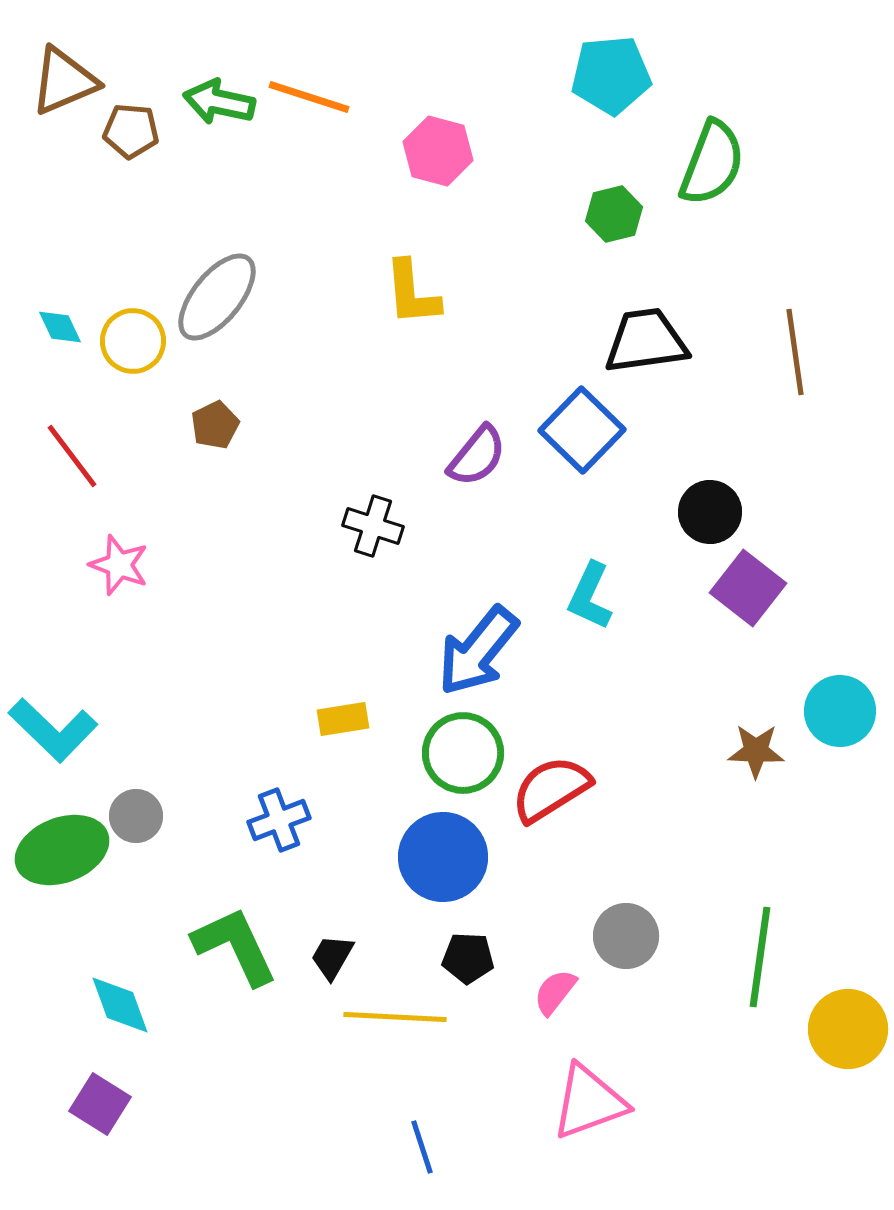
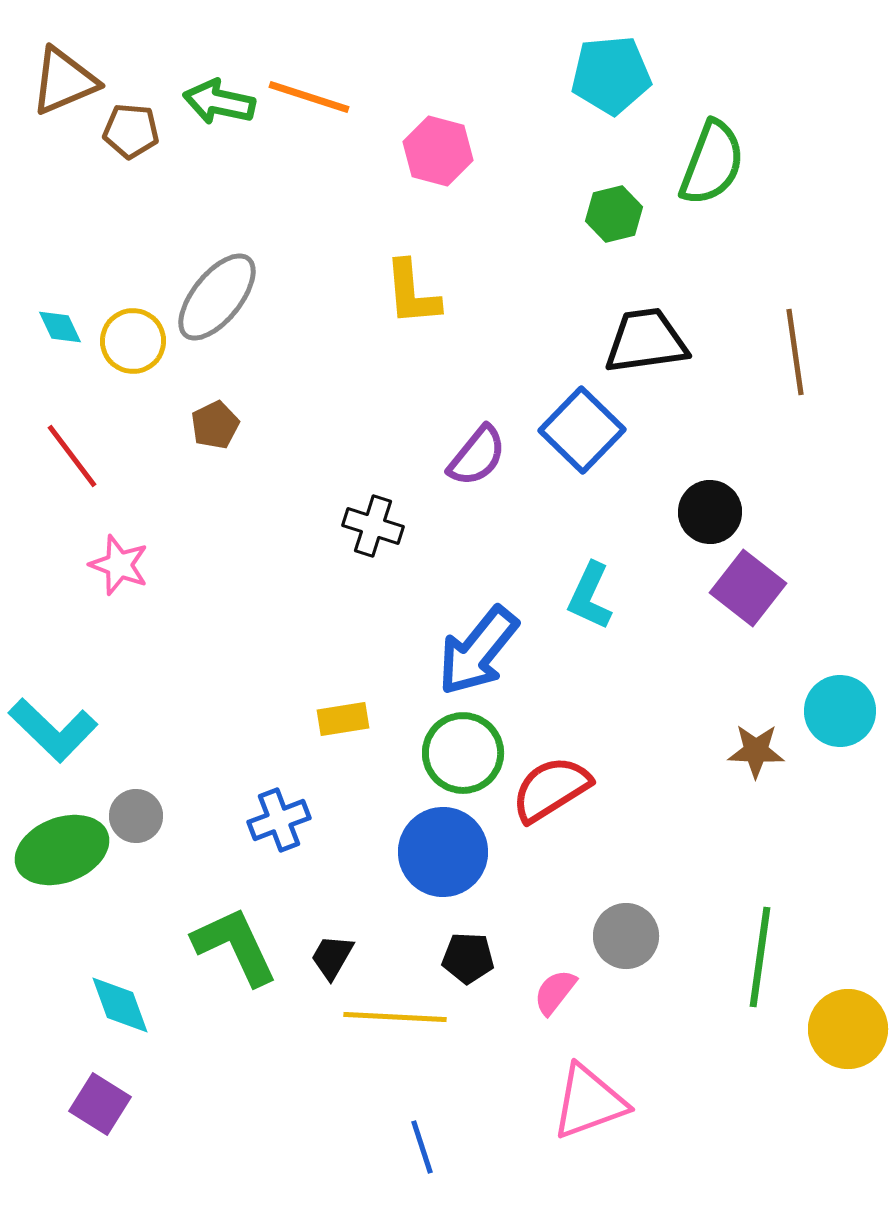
blue circle at (443, 857): moved 5 px up
